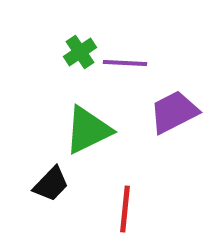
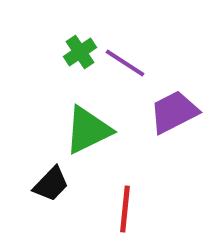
purple line: rotated 30 degrees clockwise
